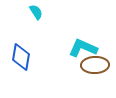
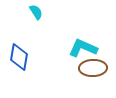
blue diamond: moved 2 px left
brown ellipse: moved 2 px left, 3 px down
